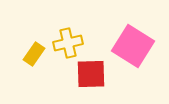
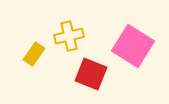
yellow cross: moved 1 px right, 7 px up
red square: rotated 24 degrees clockwise
